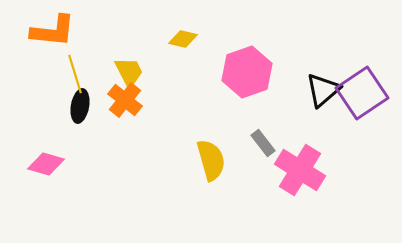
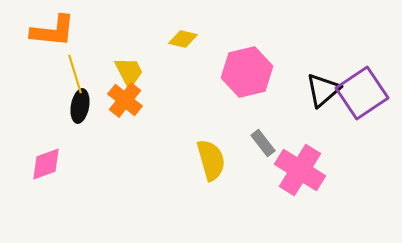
pink hexagon: rotated 6 degrees clockwise
pink diamond: rotated 36 degrees counterclockwise
